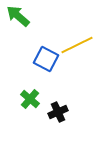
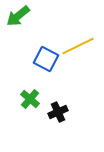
green arrow: rotated 80 degrees counterclockwise
yellow line: moved 1 px right, 1 px down
